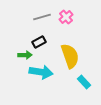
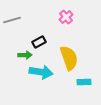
gray line: moved 30 px left, 3 px down
yellow semicircle: moved 1 px left, 2 px down
cyan rectangle: rotated 48 degrees counterclockwise
